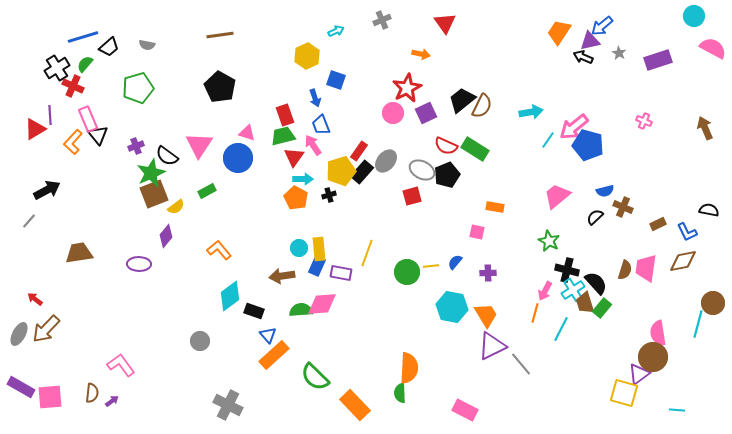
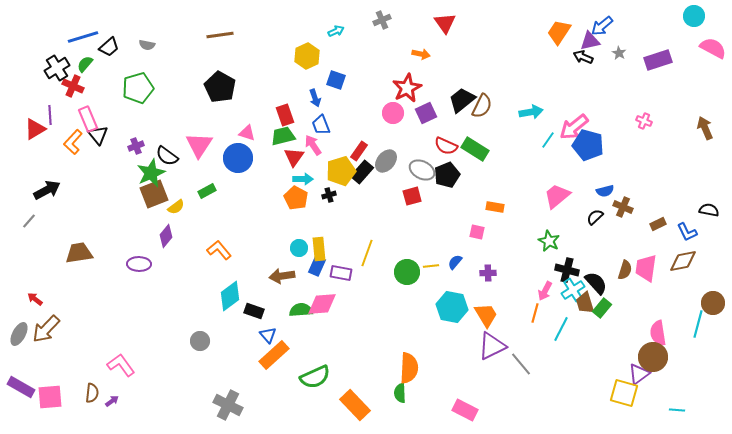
green semicircle at (315, 377): rotated 68 degrees counterclockwise
